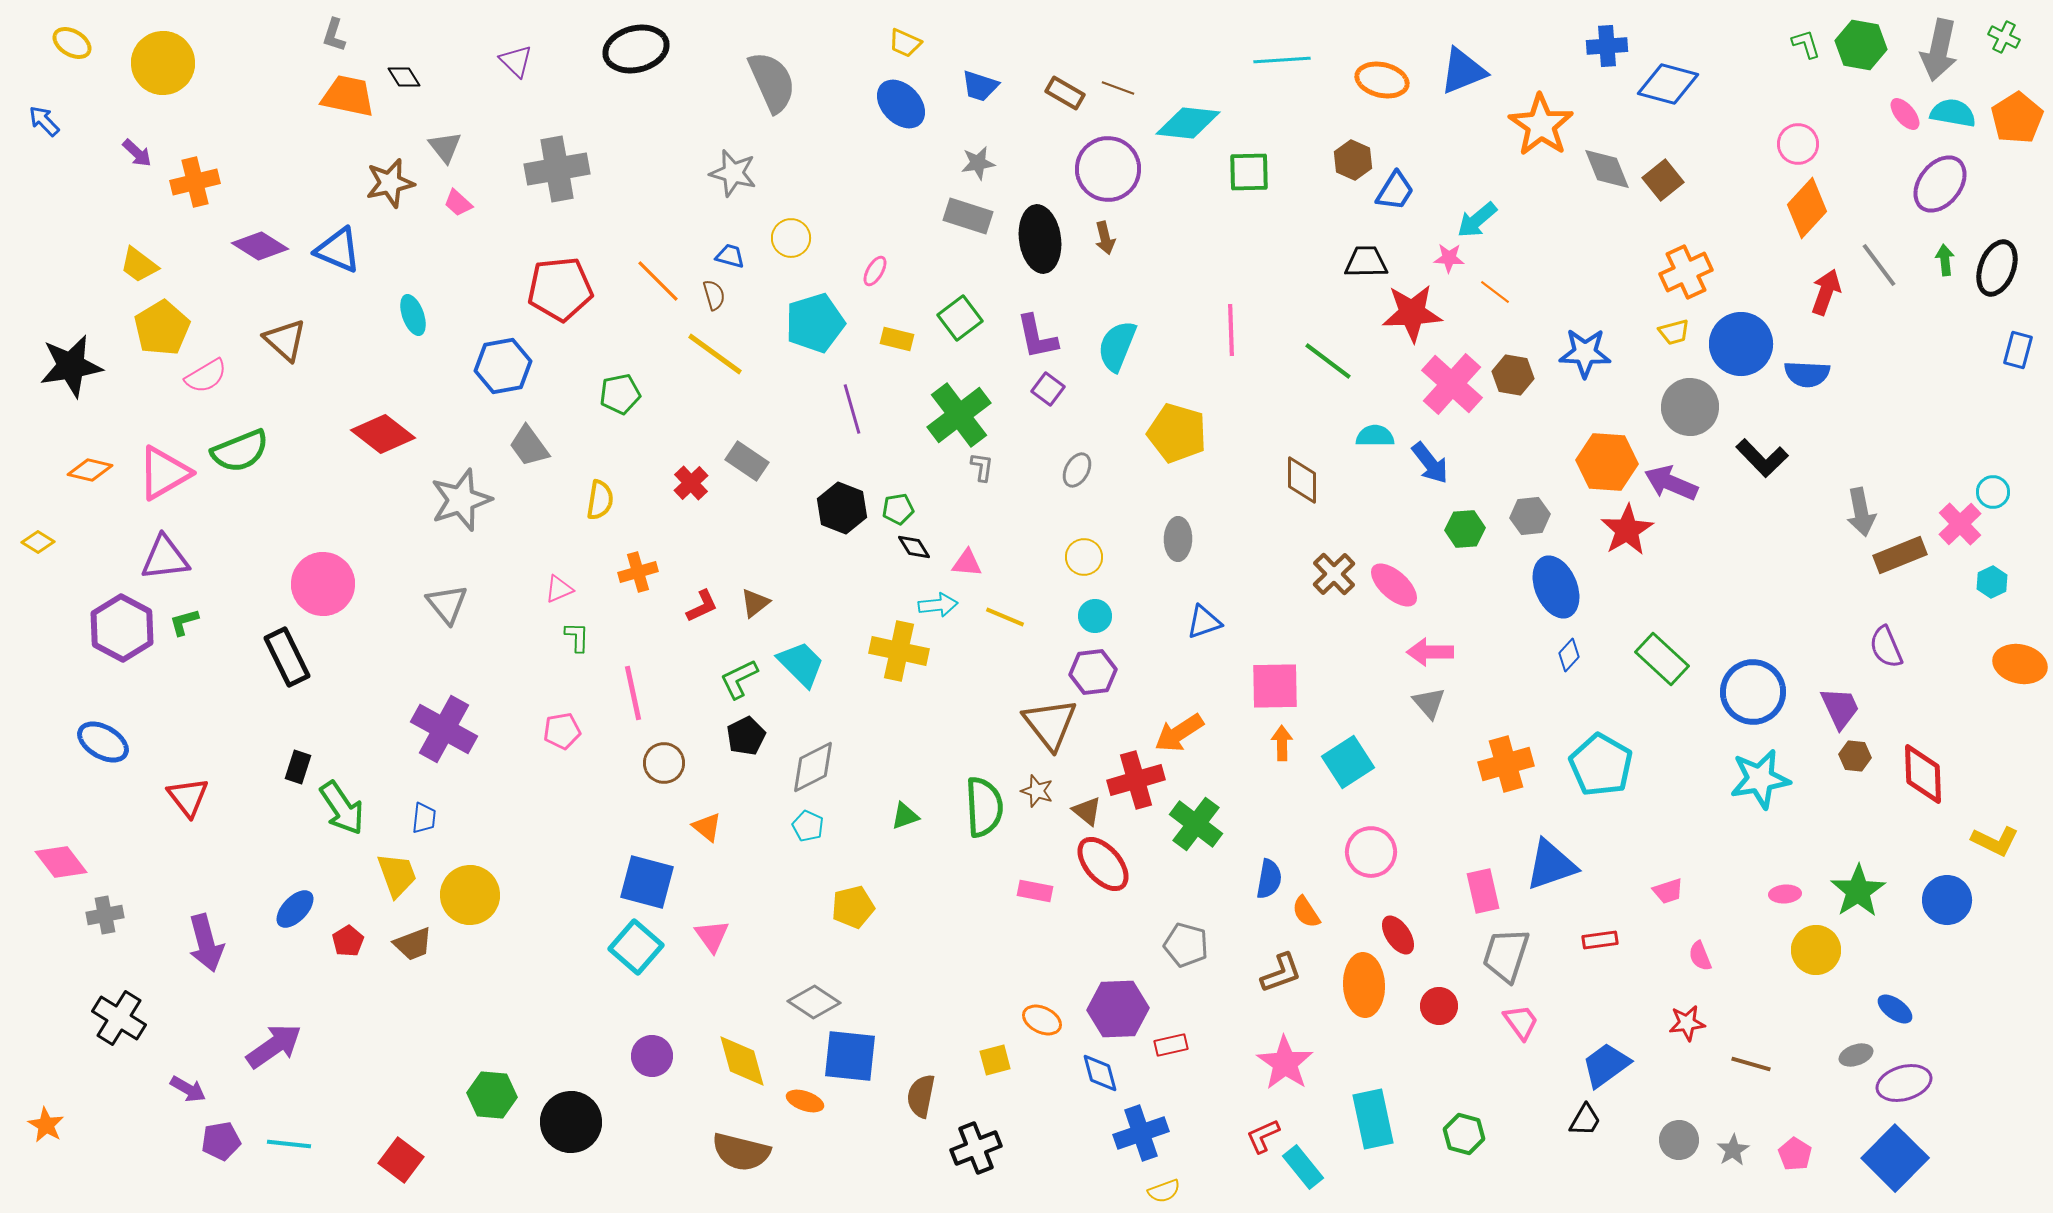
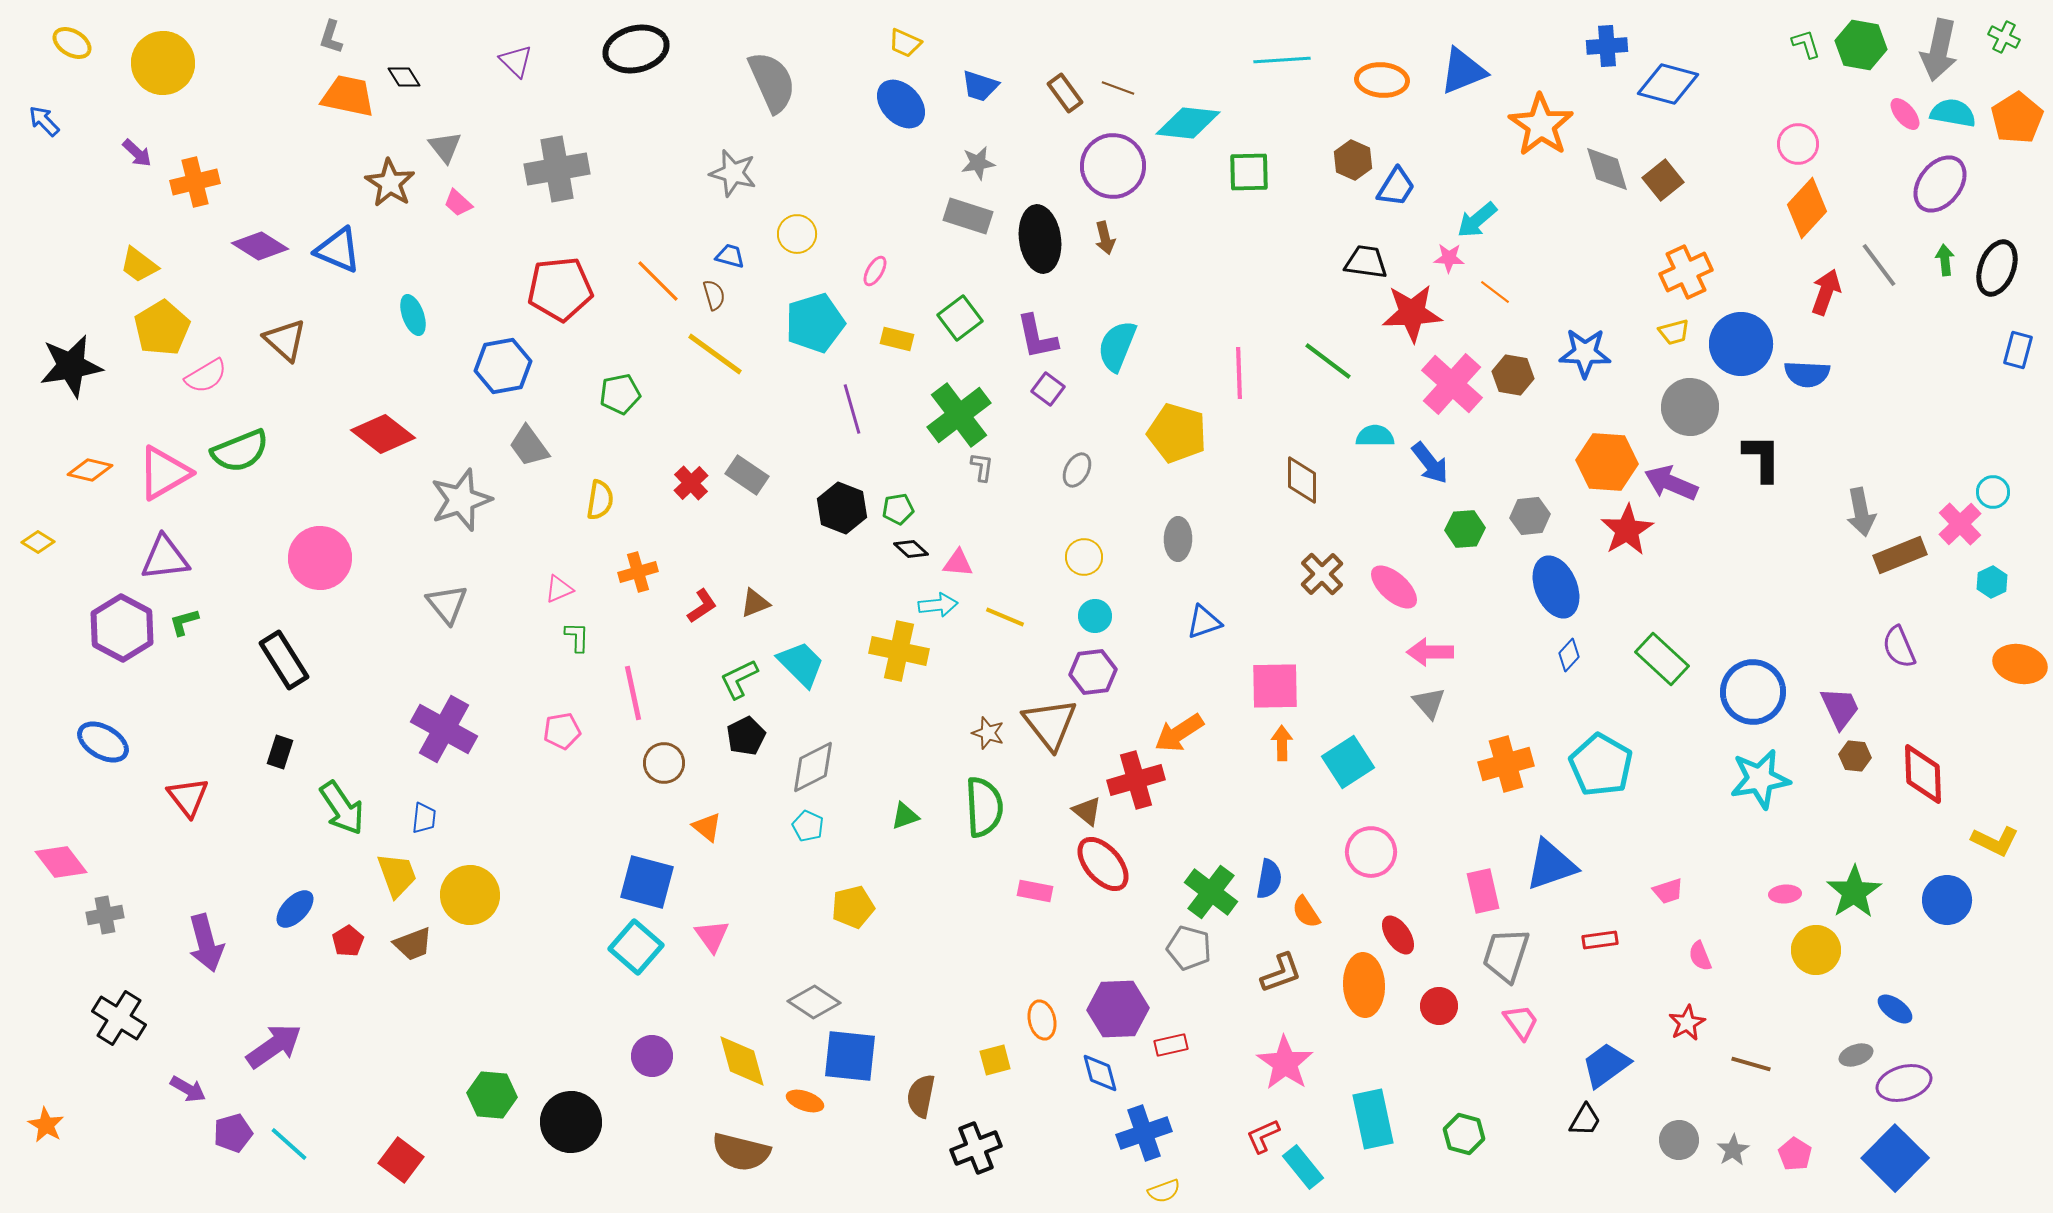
gray L-shape at (334, 35): moved 3 px left, 2 px down
orange ellipse at (1382, 80): rotated 9 degrees counterclockwise
brown rectangle at (1065, 93): rotated 24 degrees clockwise
purple circle at (1108, 169): moved 5 px right, 3 px up
gray diamond at (1607, 169): rotated 6 degrees clockwise
brown star at (390, 183): rotated 27 degrees counterclockwise
blue trapezoid at (1395, 191): moved 1 px right, 4 px up
yellow circle at (791, 238): moved 6 px right, 4 px up
black trapezoid at (1366, 262): rotated 9 degrees clockwise
pink line at (1231, 330): moved 8 px right, 43 px down
black L-shape at (1762, 458): rotated 136 degrees counterclockwise
gray rectangle at (747, 461): moved 14 px down
black diamond at (914, 547): moved 3 px left, 2 px down; rotated 16 degrees counterclockwise
pink triangle at (967, 563): moved 9 px left
brown cross at (1334, 574): moved 12 px left
pink circle at (323, 584): moved 3 px left, 26 px up
pink ellipse at (1394, 585): moved 2 px down
brown triangle at (755, 603): rotated 16 degrees clockwise
red L-shape at (702, 606): rotated 9 degrees counterclockwise
purple semicircle at (1886, 647): moved 13 px right
black rectangle at (287, 657): moved 3 px left, 3 px down; rotated 6 degrees counterclockwise
black rectangle at (298, 767): moved 18 px left, 15 px up
brown star at (1037, 791): moved 49 px left, 58 px up
green cross at (1196, 824): moved 15 px right, 68 px down
green star at (1858, 891): moved 4 px left, 1 px down
gray pentagon at (1186, 945): moved 3 px right, 3 px down
orange ellipse at (1042, 1020): rotated 51 degrees clockwise
red star at (1687, 1023): rotated 21 degrees counterclockwise
blue cross at (1141, 1133): moved 3 px right
purple pentagon at (221, 1141): moved 12 px right, 8 px up; rotated 6 degrees counterclockwise
cyan line at (289, 1144): rotated 36 degrees clockwise
